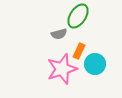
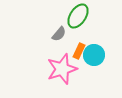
gray semicircle: rotated 35 degrees counterclockwise
cyan circle: moved 1 px left, 9 px up
